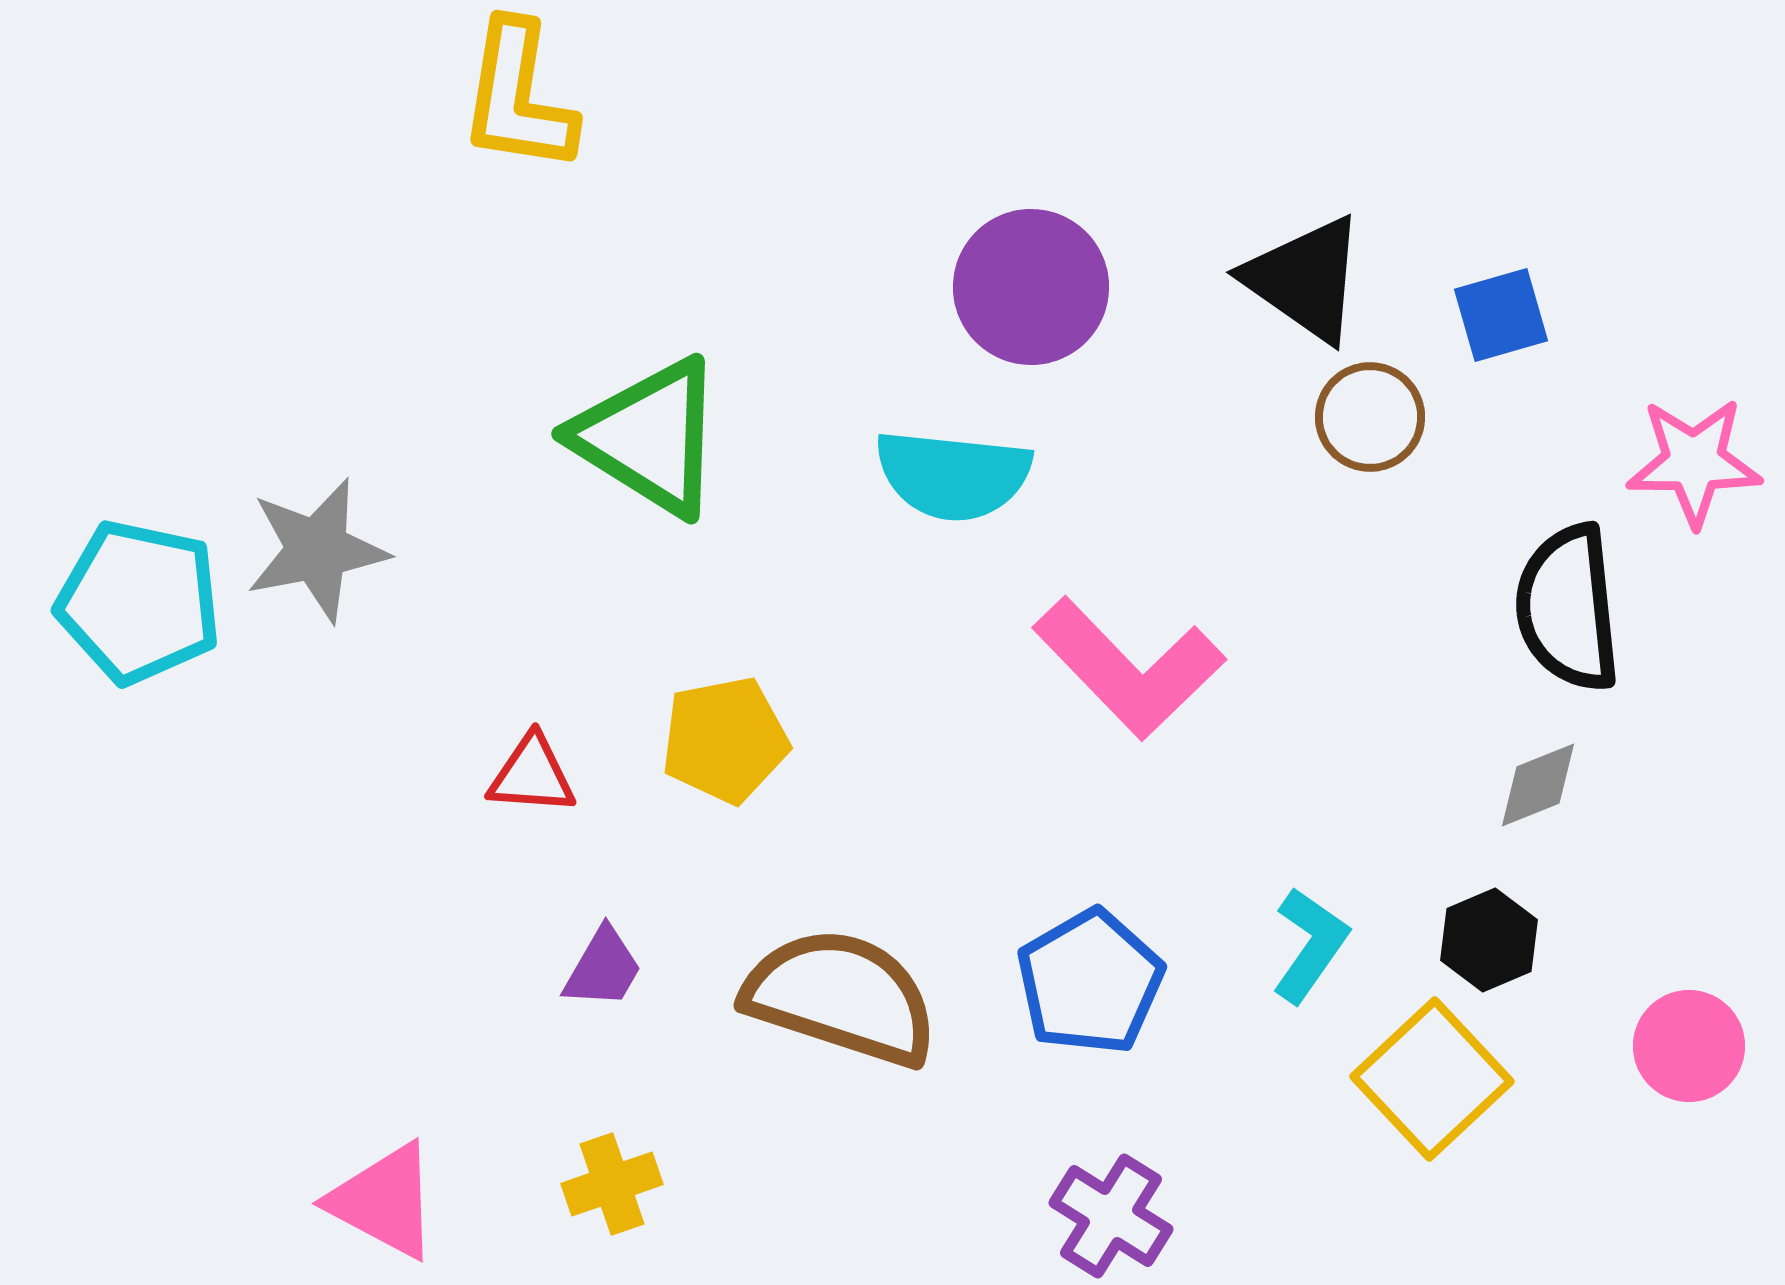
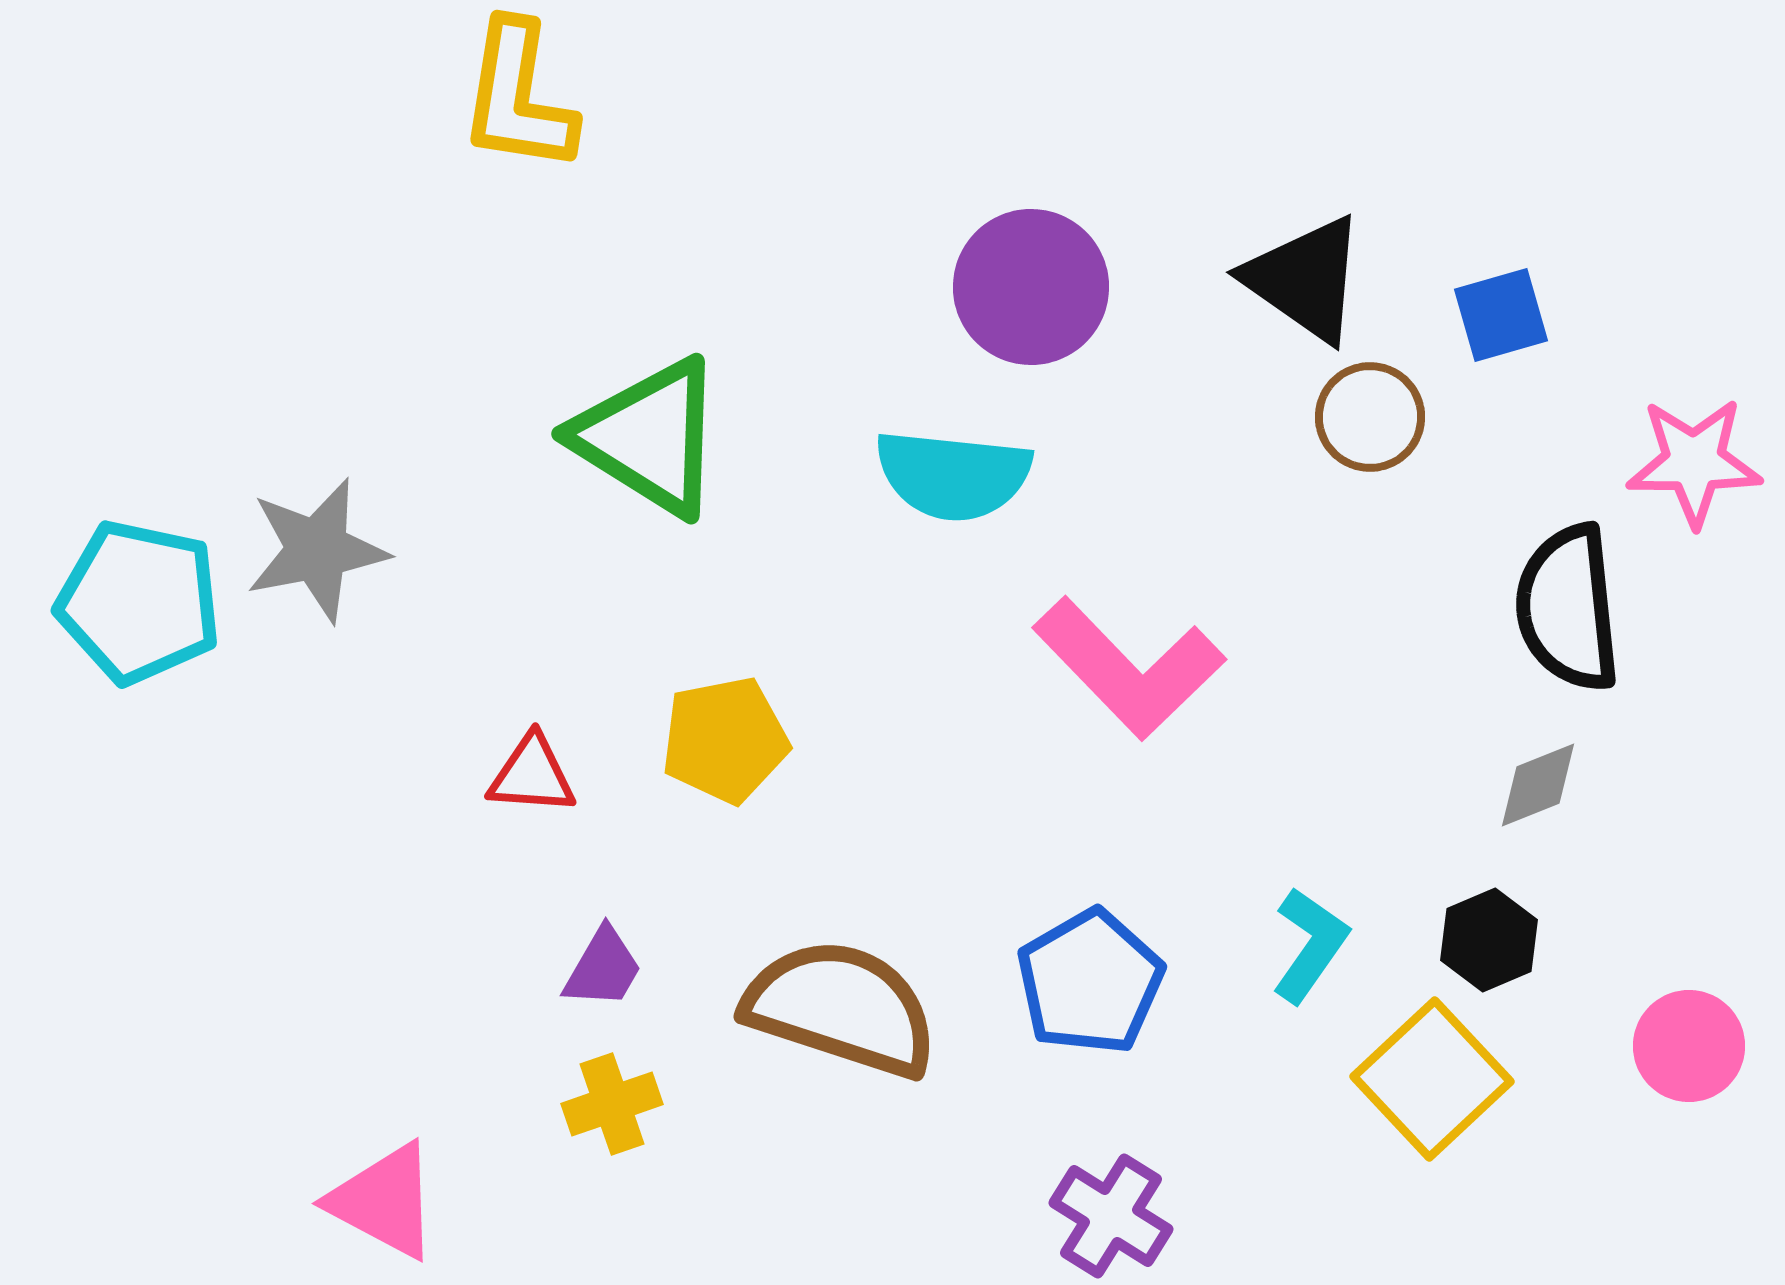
brown semicircle: moved 11 px down
yellow cross: moved 80 px up
